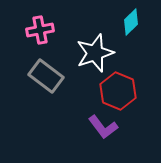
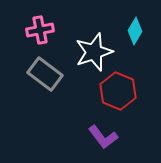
cyan diamond: moved 4 px right, 9 px down; rotated 16 degrees counterclockwise
white star: moved 1 px left, 1 px up
gray rectangle: moved 1 px left, 2 px up
purple L-shape: moved 10 px down
